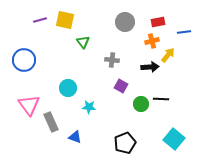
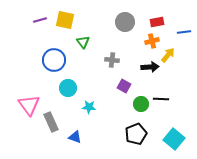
red rectangle: moved 1 px left
blue circle: moved 30 px right
purple square: moved 3 px right
black pentagon: moved 11 px right, 9 px up
